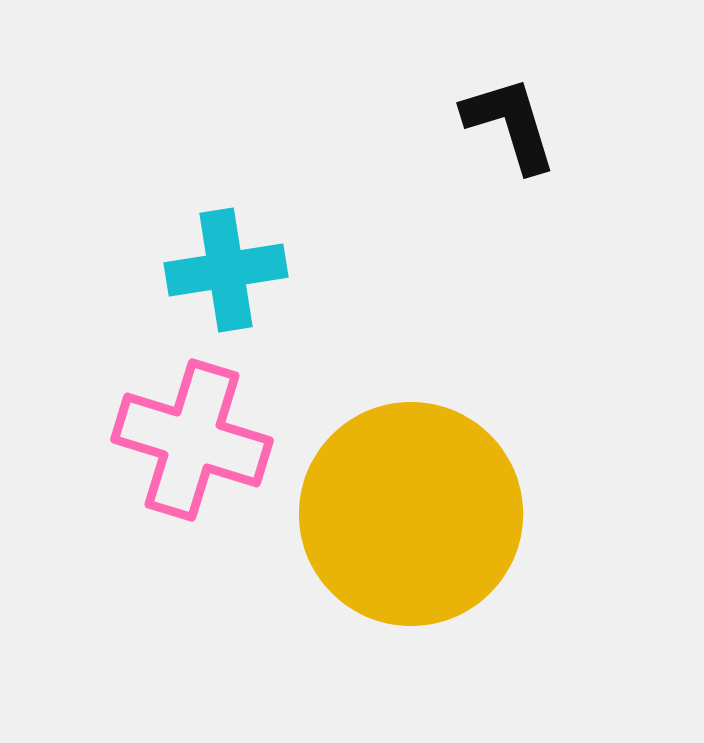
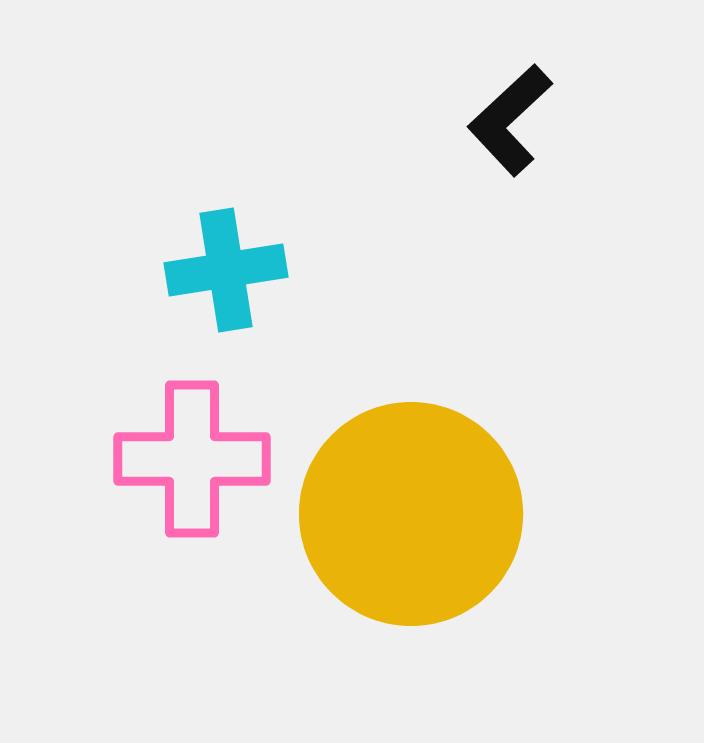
black L-shape: moved 4 px up; rotated 116 degrees counterclockwise
pink cross: moved 19 px down; rotated 17 degrees counterclockwise
